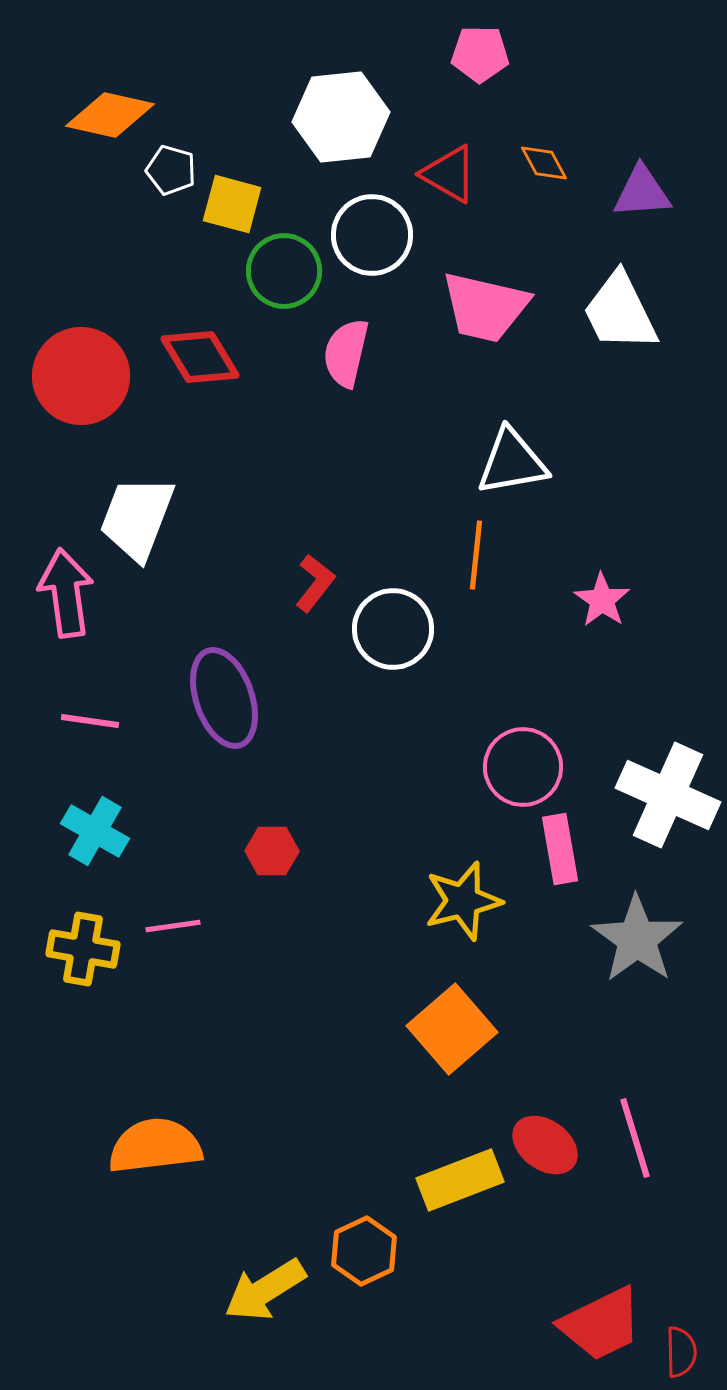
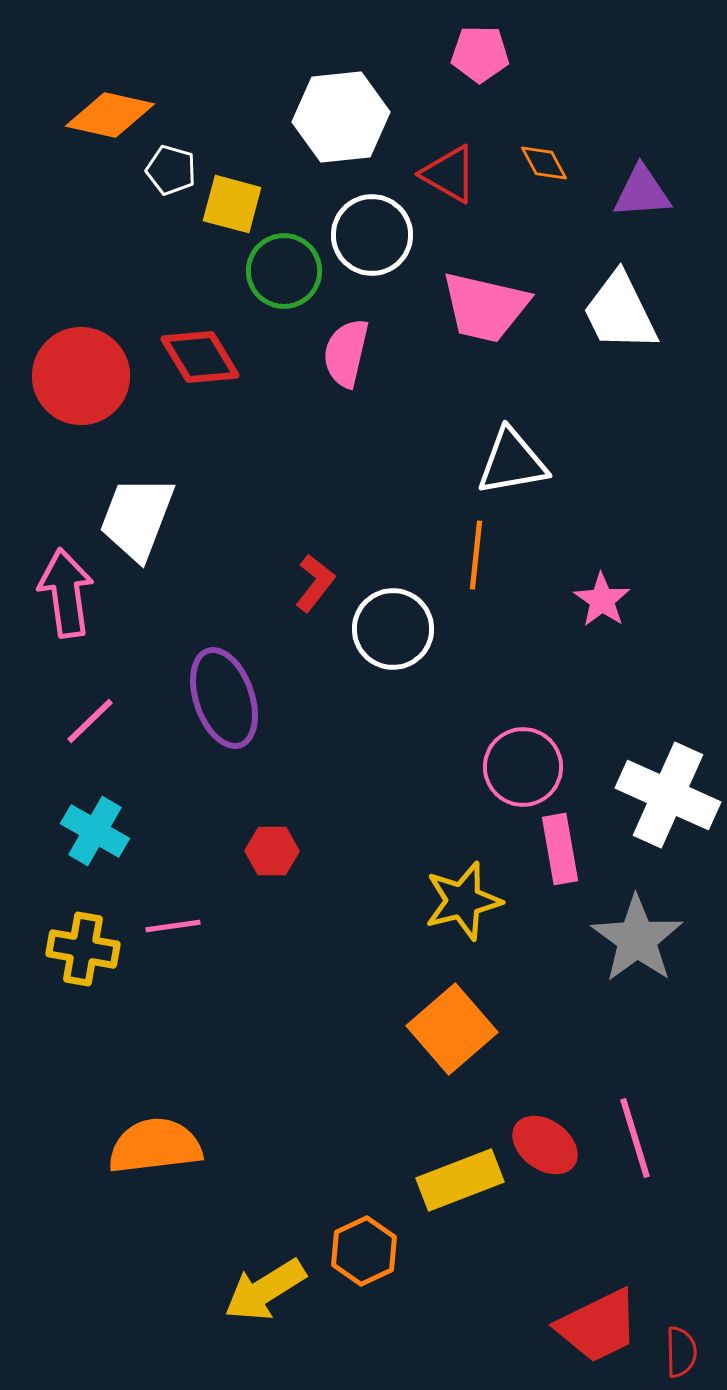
pink line at (90, 721): rotated 52 degrees counterclockwise
red trapezoid at (601, 1324): moved 3 px left, 2 px down
